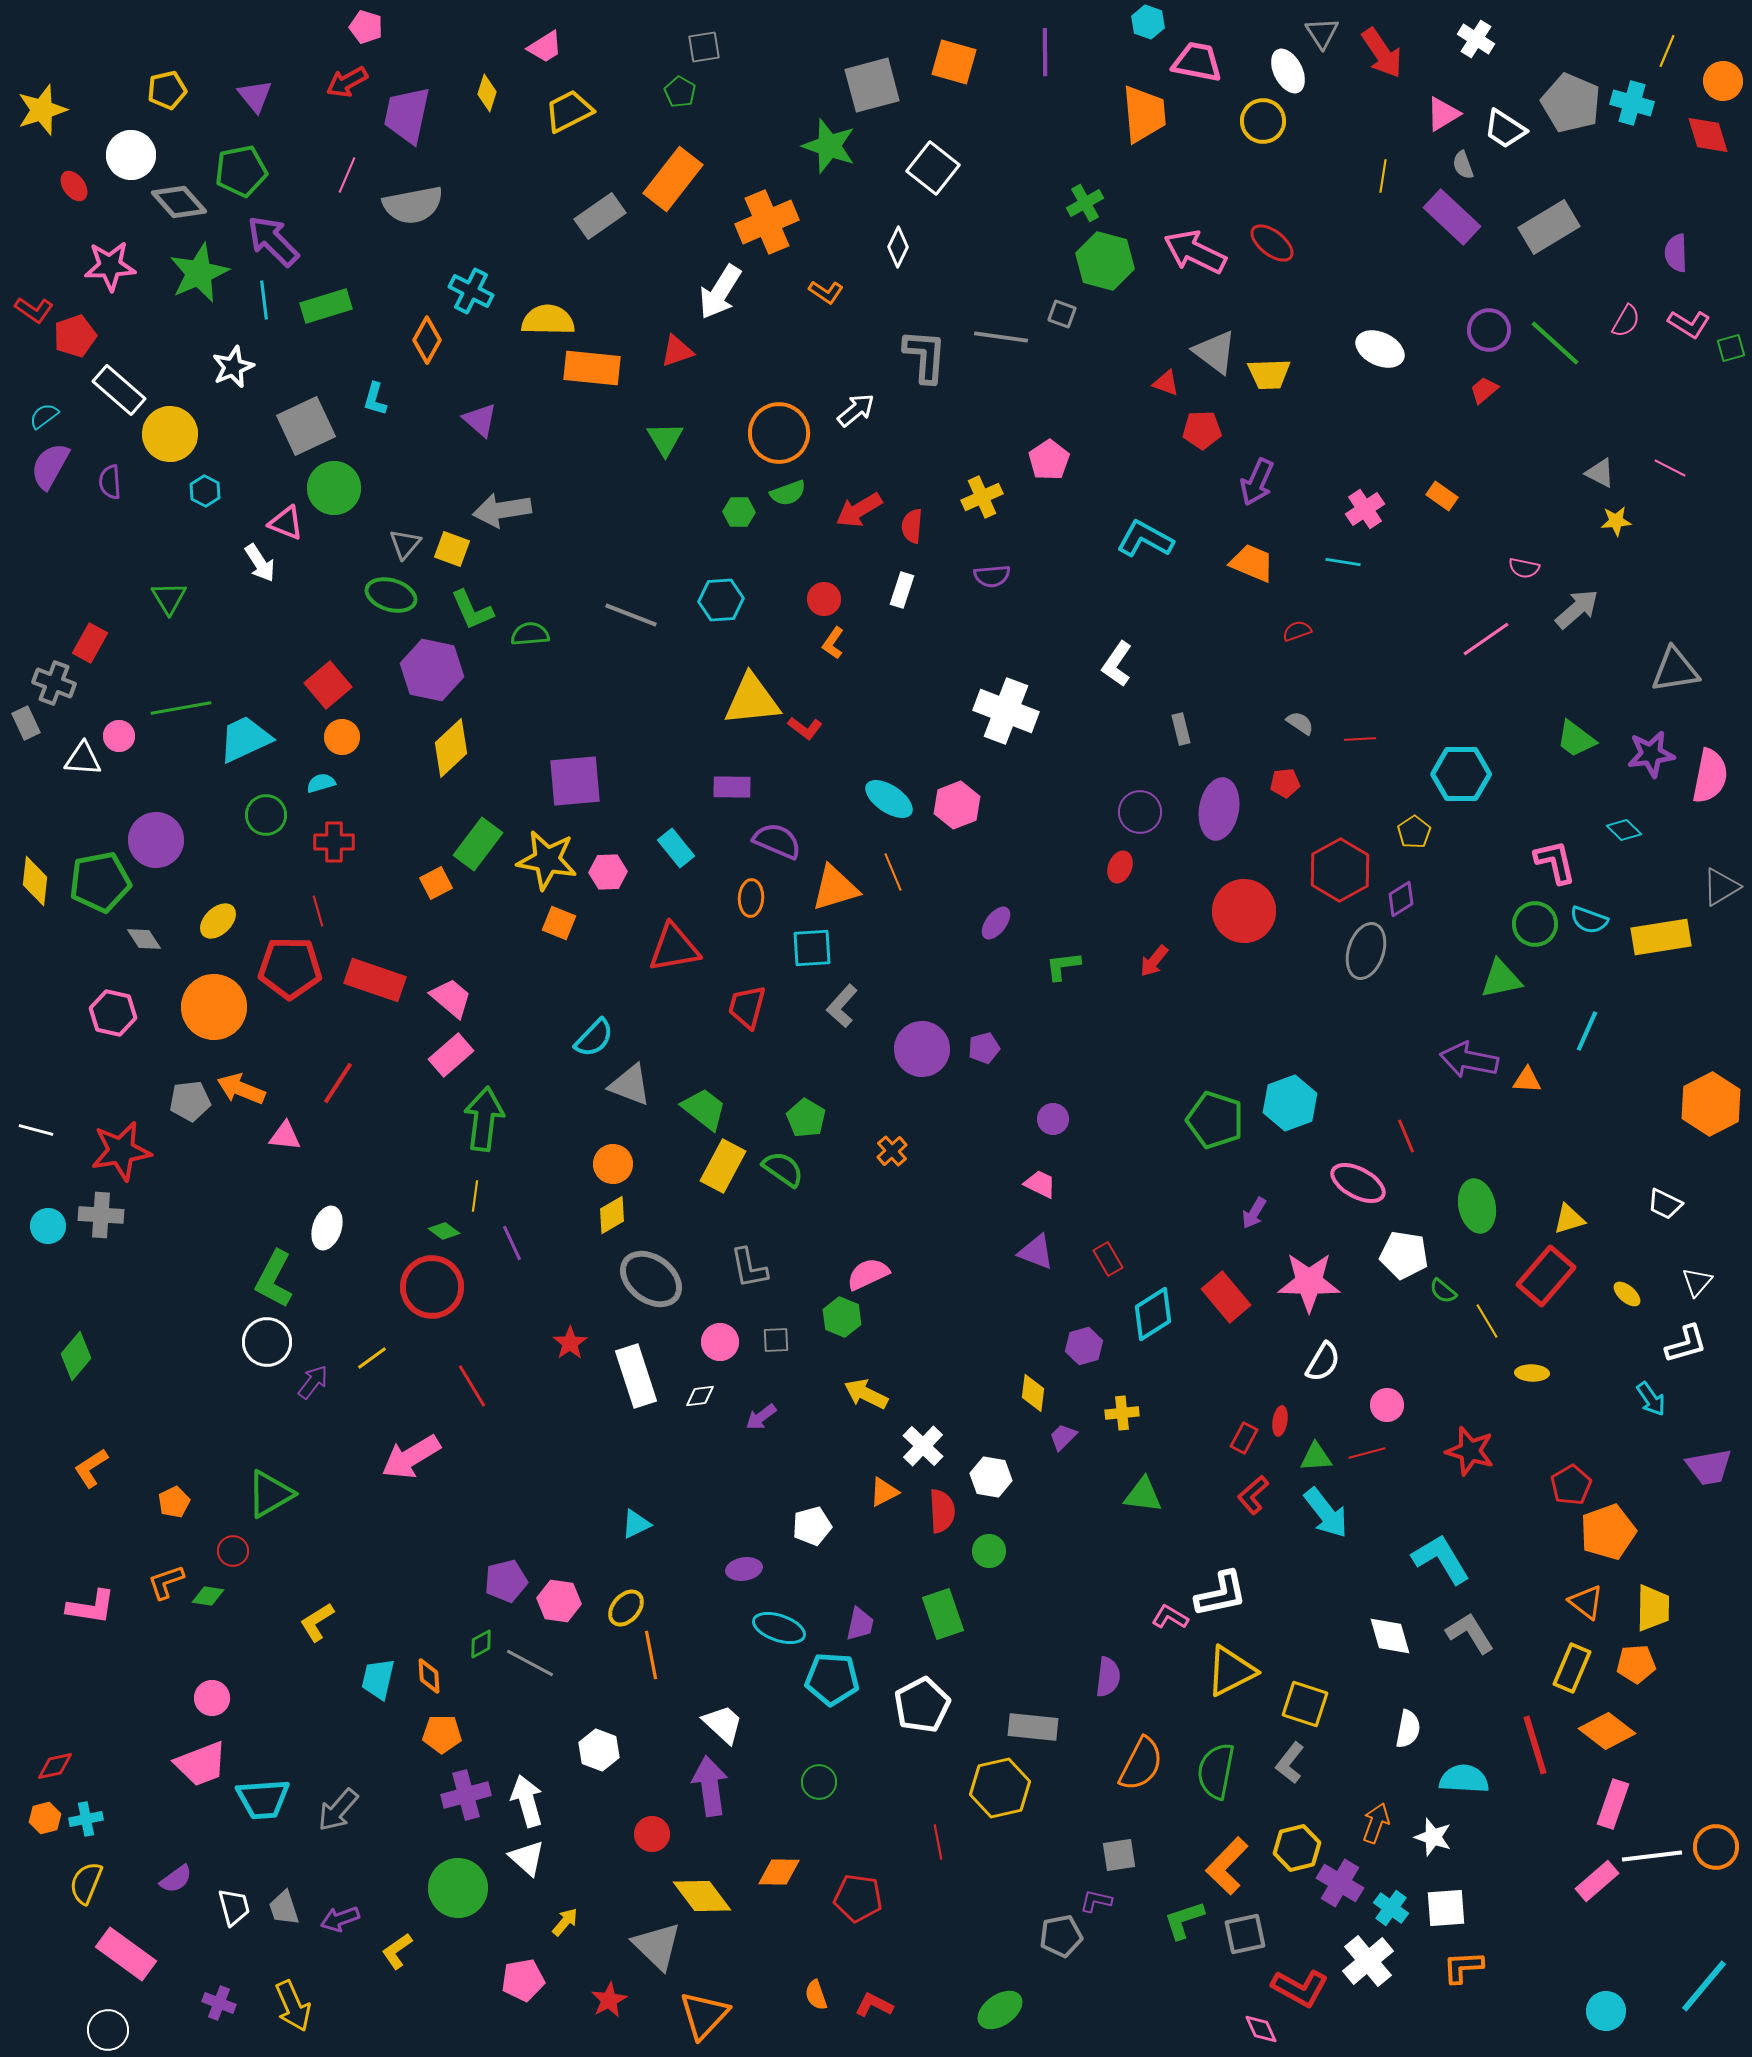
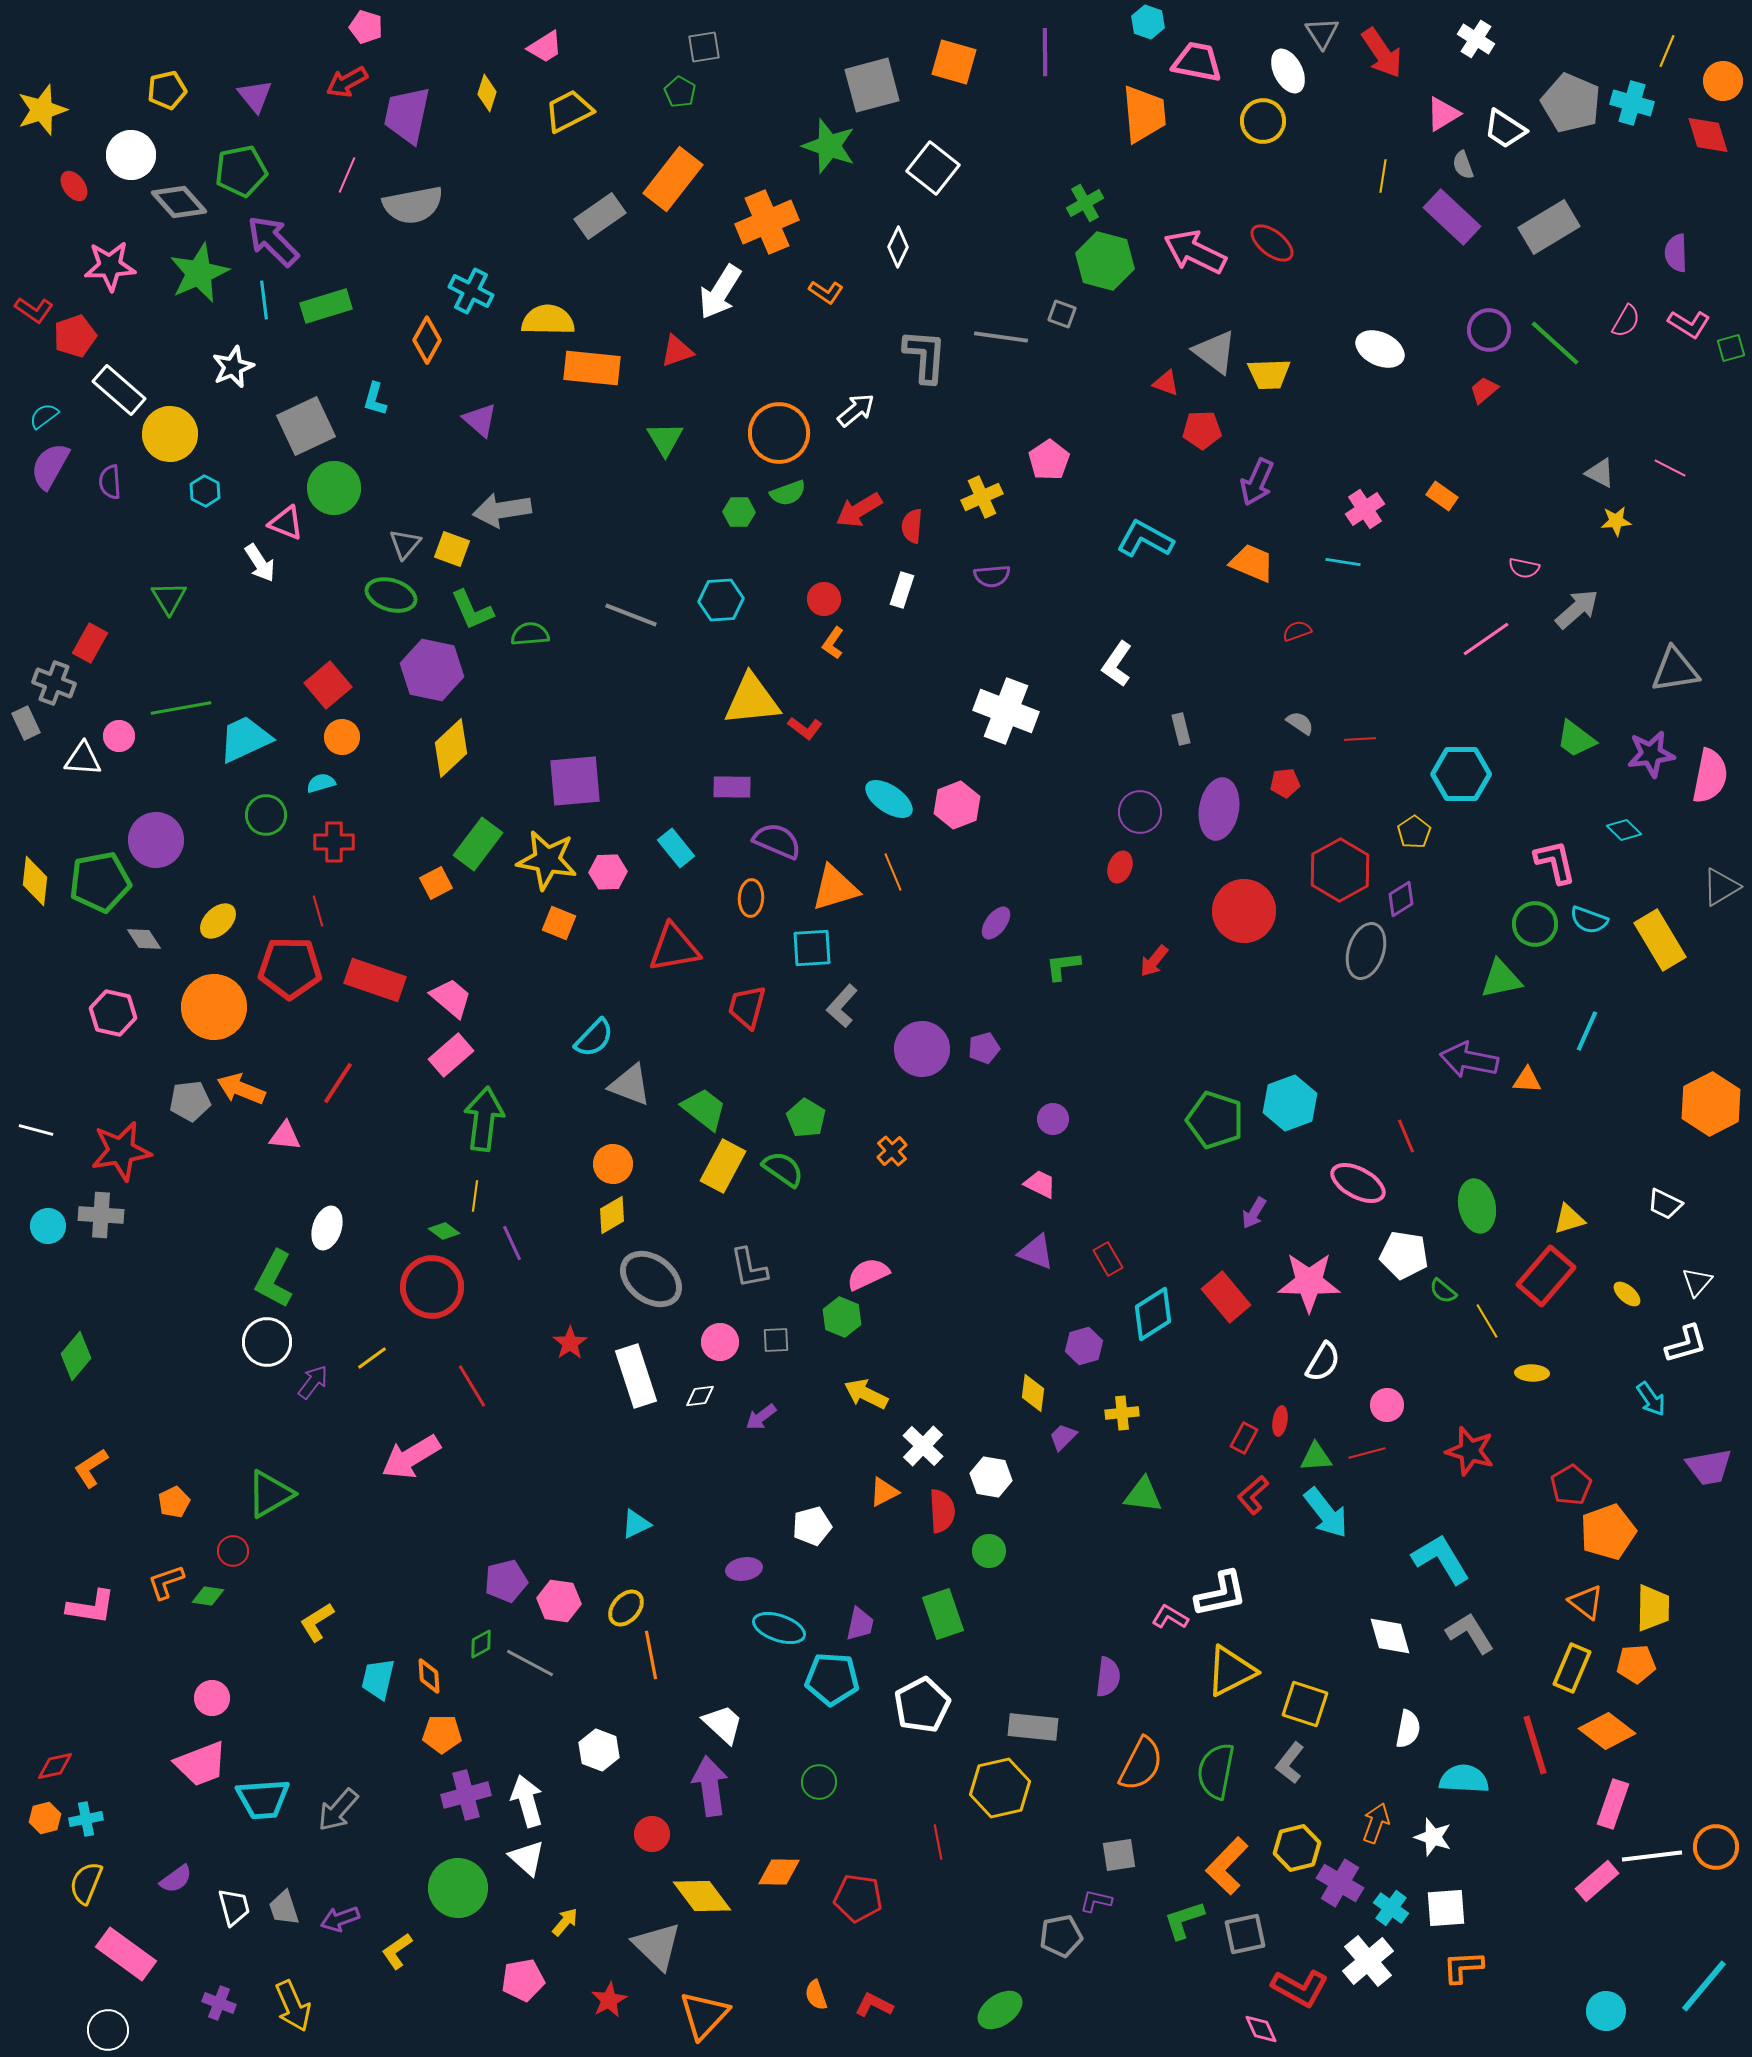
yellow rectangle at (1661, 937): moved 1 px left, 3 px down; rotated 68 degrees clockwise
